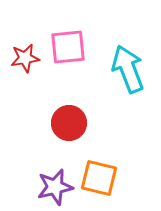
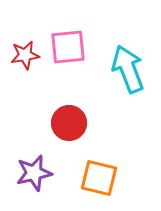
red star: moved 3 px up
purple star: moved 21 px left, 14 px up
